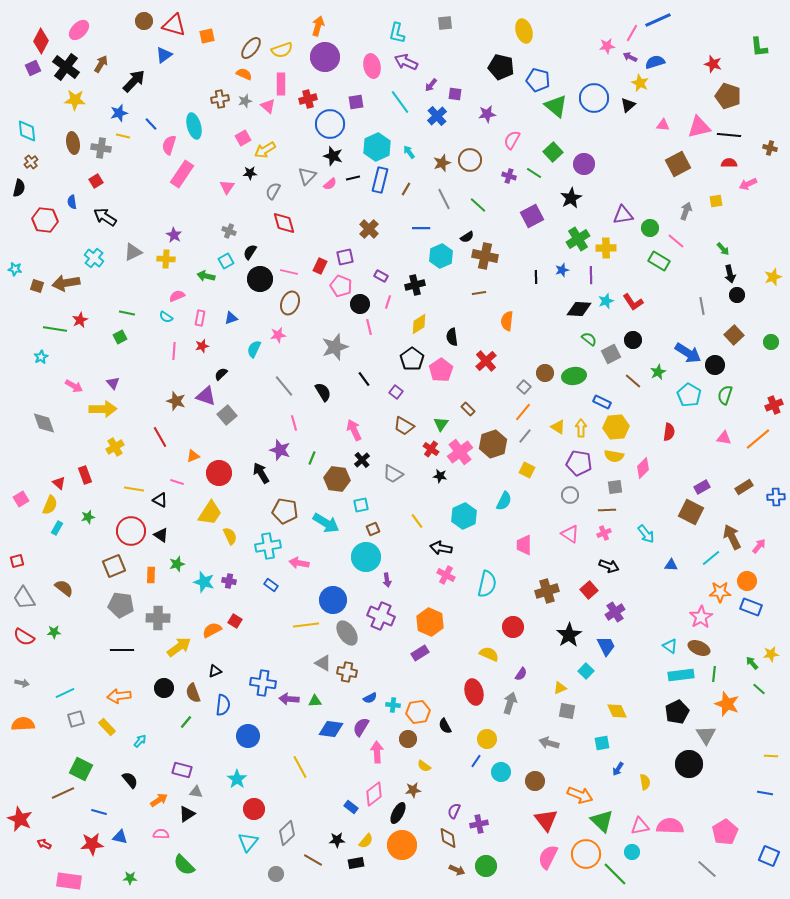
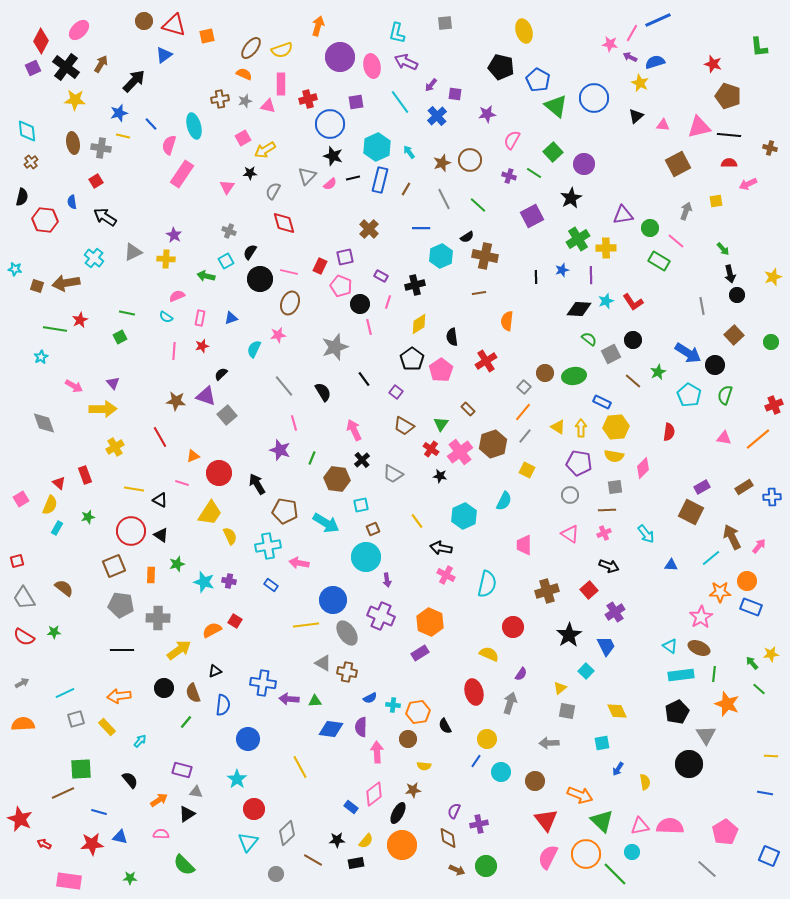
pink star at (607, 46): moved 3 px right, 2 px up; rotated 14 degrees clockwise
purple circle at (325, 57): moved 15 px right
blue pentagon at (538, 80): rotated 15 degrees clockwise
black triangle at (628, 105): moved 8 px right, 11 px down
pink triangle at (268, 106): rotated 28 degrees counterclockwise
black semicircle at (19, 188): moved 3 px right, 9 px down
red cross at (486, 361): rotated 10 degrees clockwise
brown star at (176, 401): rotated 12 degrees counterclockwise
black arrow at (261, 473): moved 4 px left, 11 px down
pink line at (177, 482): moved 5 px right, 1 px down
blue cross at (776, 497): moved 4 px left
yellow arrow at (179, 647): moved 3 px down
gray arrow at (22, 683): rotated 40 degrees counterclockwise
yellow triangle at (560, 688): rotated 16 degrees counterclockwise
purple semicircle at (361, 727): rotated 30 degrees counterclockwise
blue circle at (248, 736): moved 3 px down
gray arrow at (549, 743): rotated 18 degrees counterclockwise
yellow semicircle at (424, 766): rotated 32 degrees counterclockwise
green square at (81, 769): rotated 30 degrees counterclockwise
